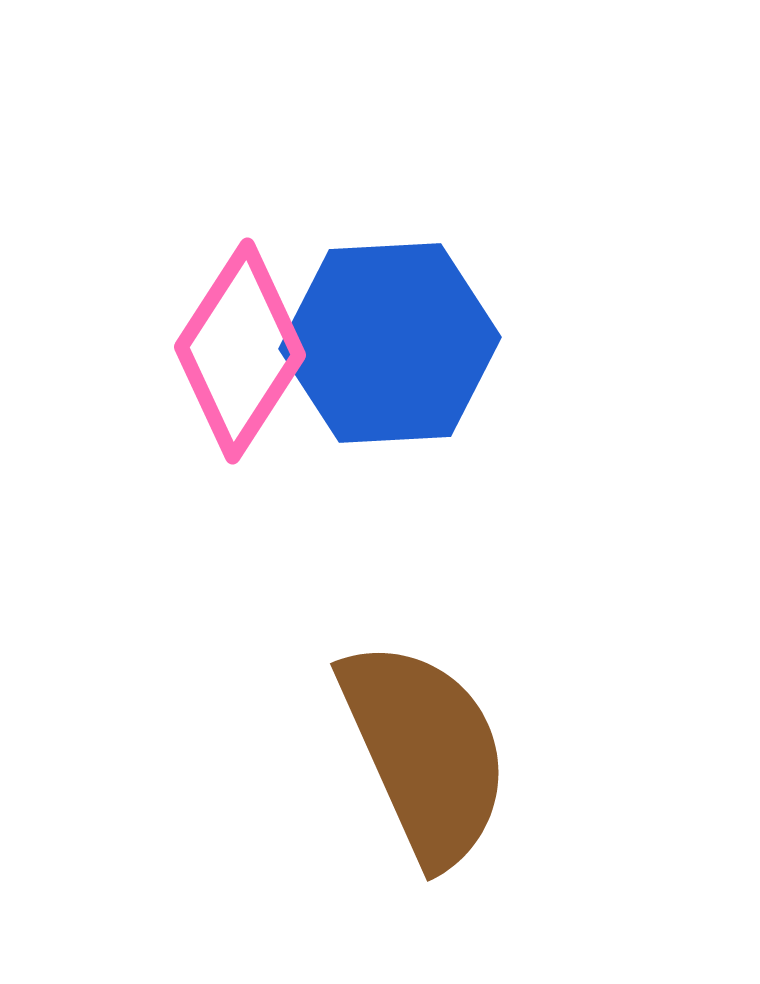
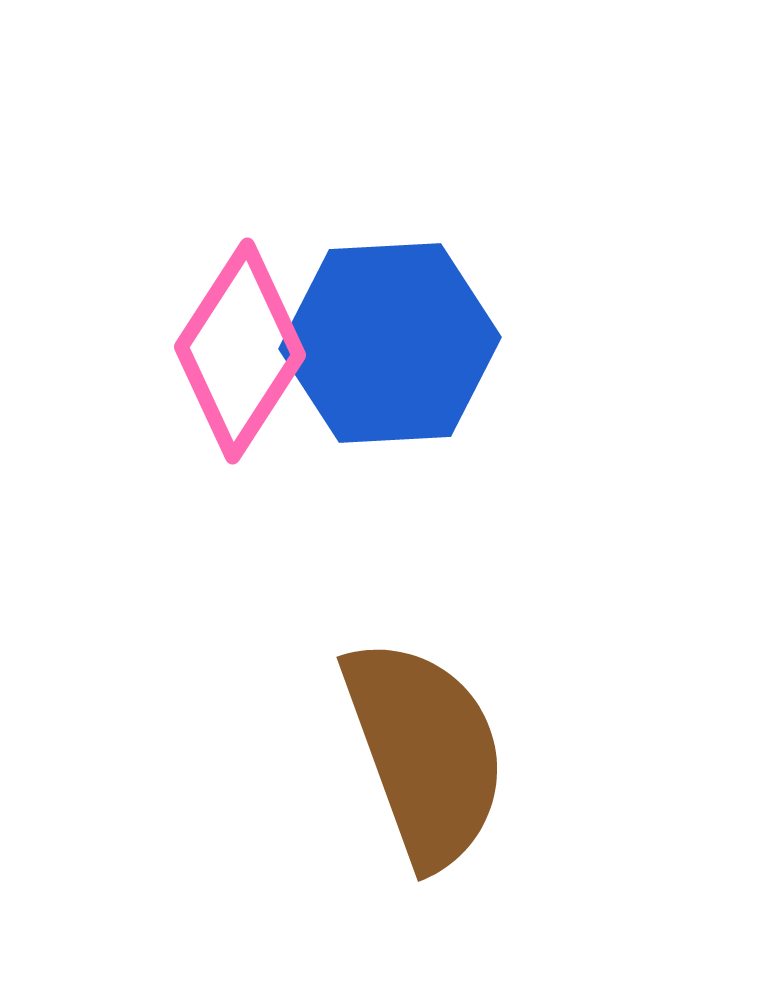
brown semicircle: rotated 4 degrees clockwise
